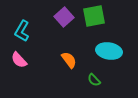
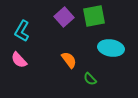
cyan ellipse: moved 2 px right, 3 px up
green semicircle: moved 4 px left, 1 px up
